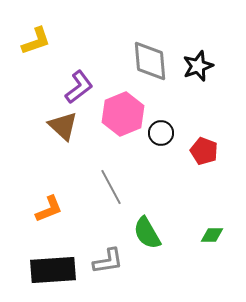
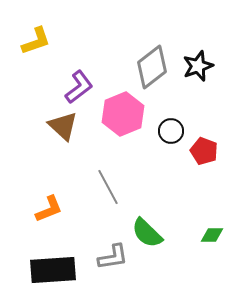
gray diamond: moved 2 px right, 6 px down; rotated 57 degrees clockwise
black circle: moved 10 px right, 2 px up
gray line: moved 3 px left
green semicircle: rotated 16 degrees counterclockwise
gray L-shape: moved 5 px right, 4 px up
